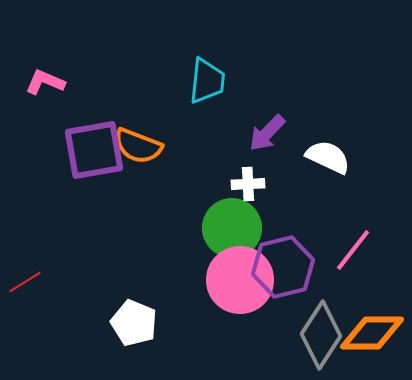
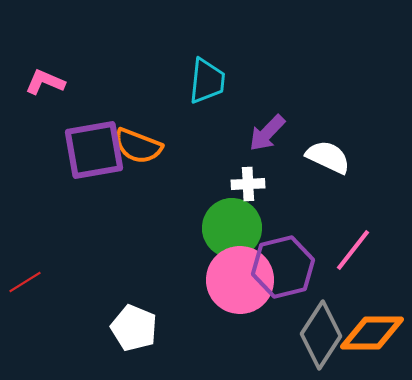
white pentagon: moved 5 px down
